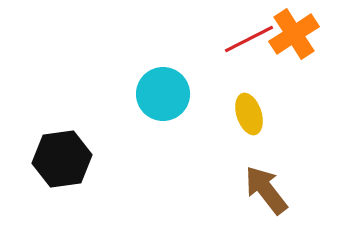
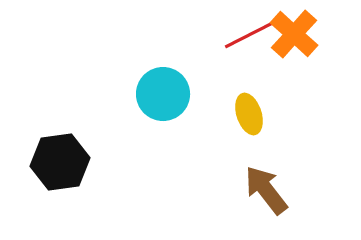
orange cross: rotated 15 degrees counterclockwise
red line: moved 4 px up
black hexagon: moved 2 px left, 3 px down
